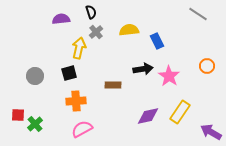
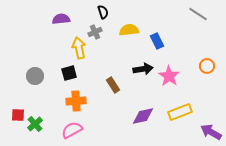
black semicircle: moved 12 px right
gray cross: moved 1 px left; rotated 16 degrees clockwise
yellow arrow: rotated 25 degrees counterclockwise
brown rectangle: rotated 56 degrees clockwise
yellow rectangle: rotated 35 degrees clockwise
purple diamond: moved 5 px left
pink semicircle: moved 10 px left, 1 px down
